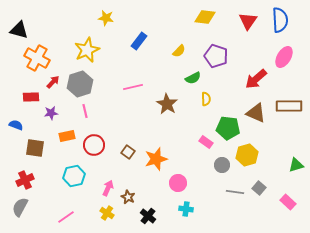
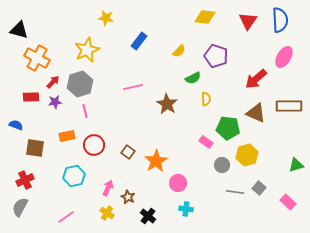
purple star at (51, 113): moved 4 px right, 11 px up
orange star at (156, 159): moved 2 px down; rotated 15 degrees counterclockwise
